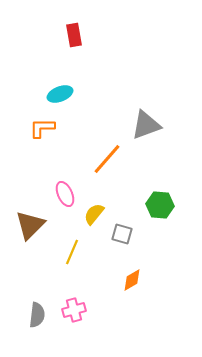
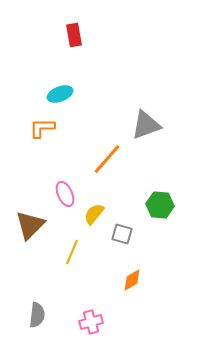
pink cross: moved 17 px right, 12 px down
